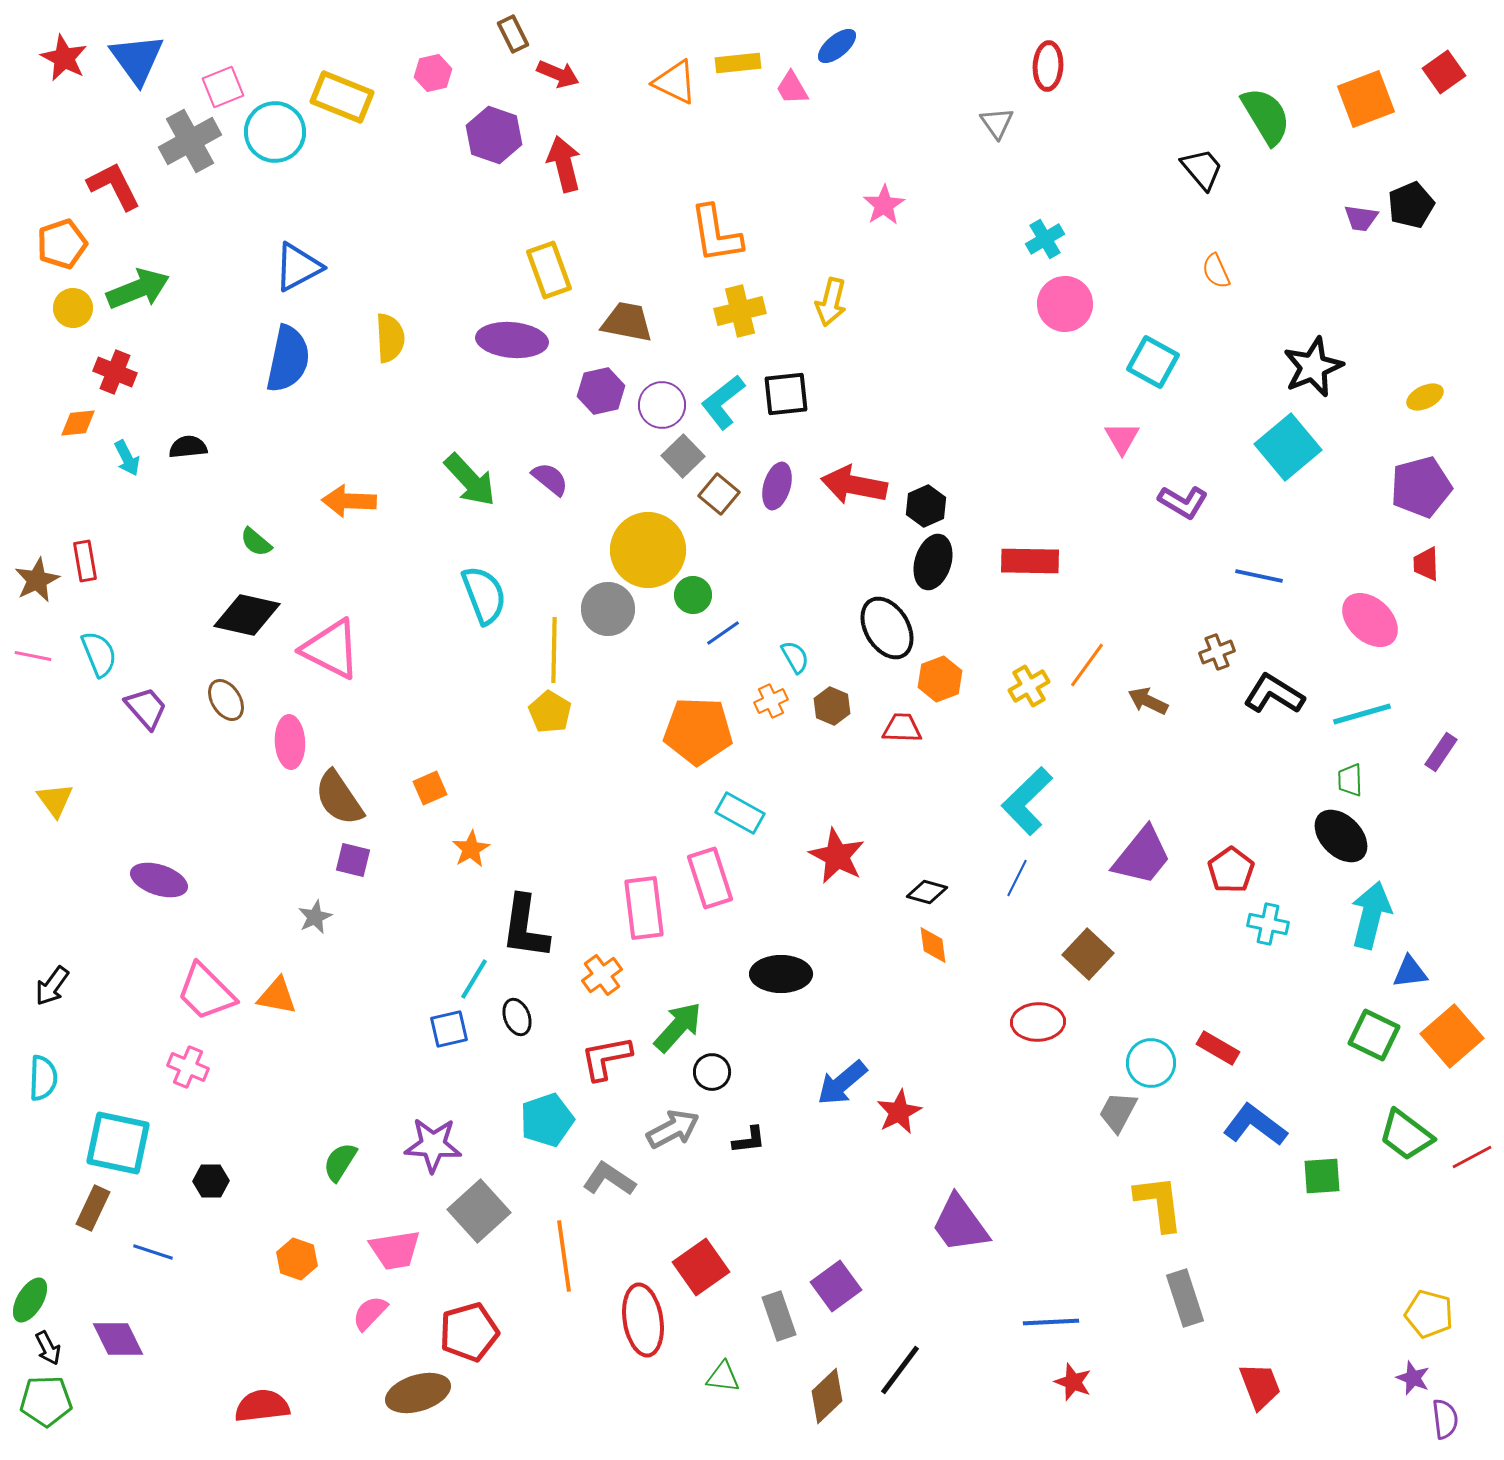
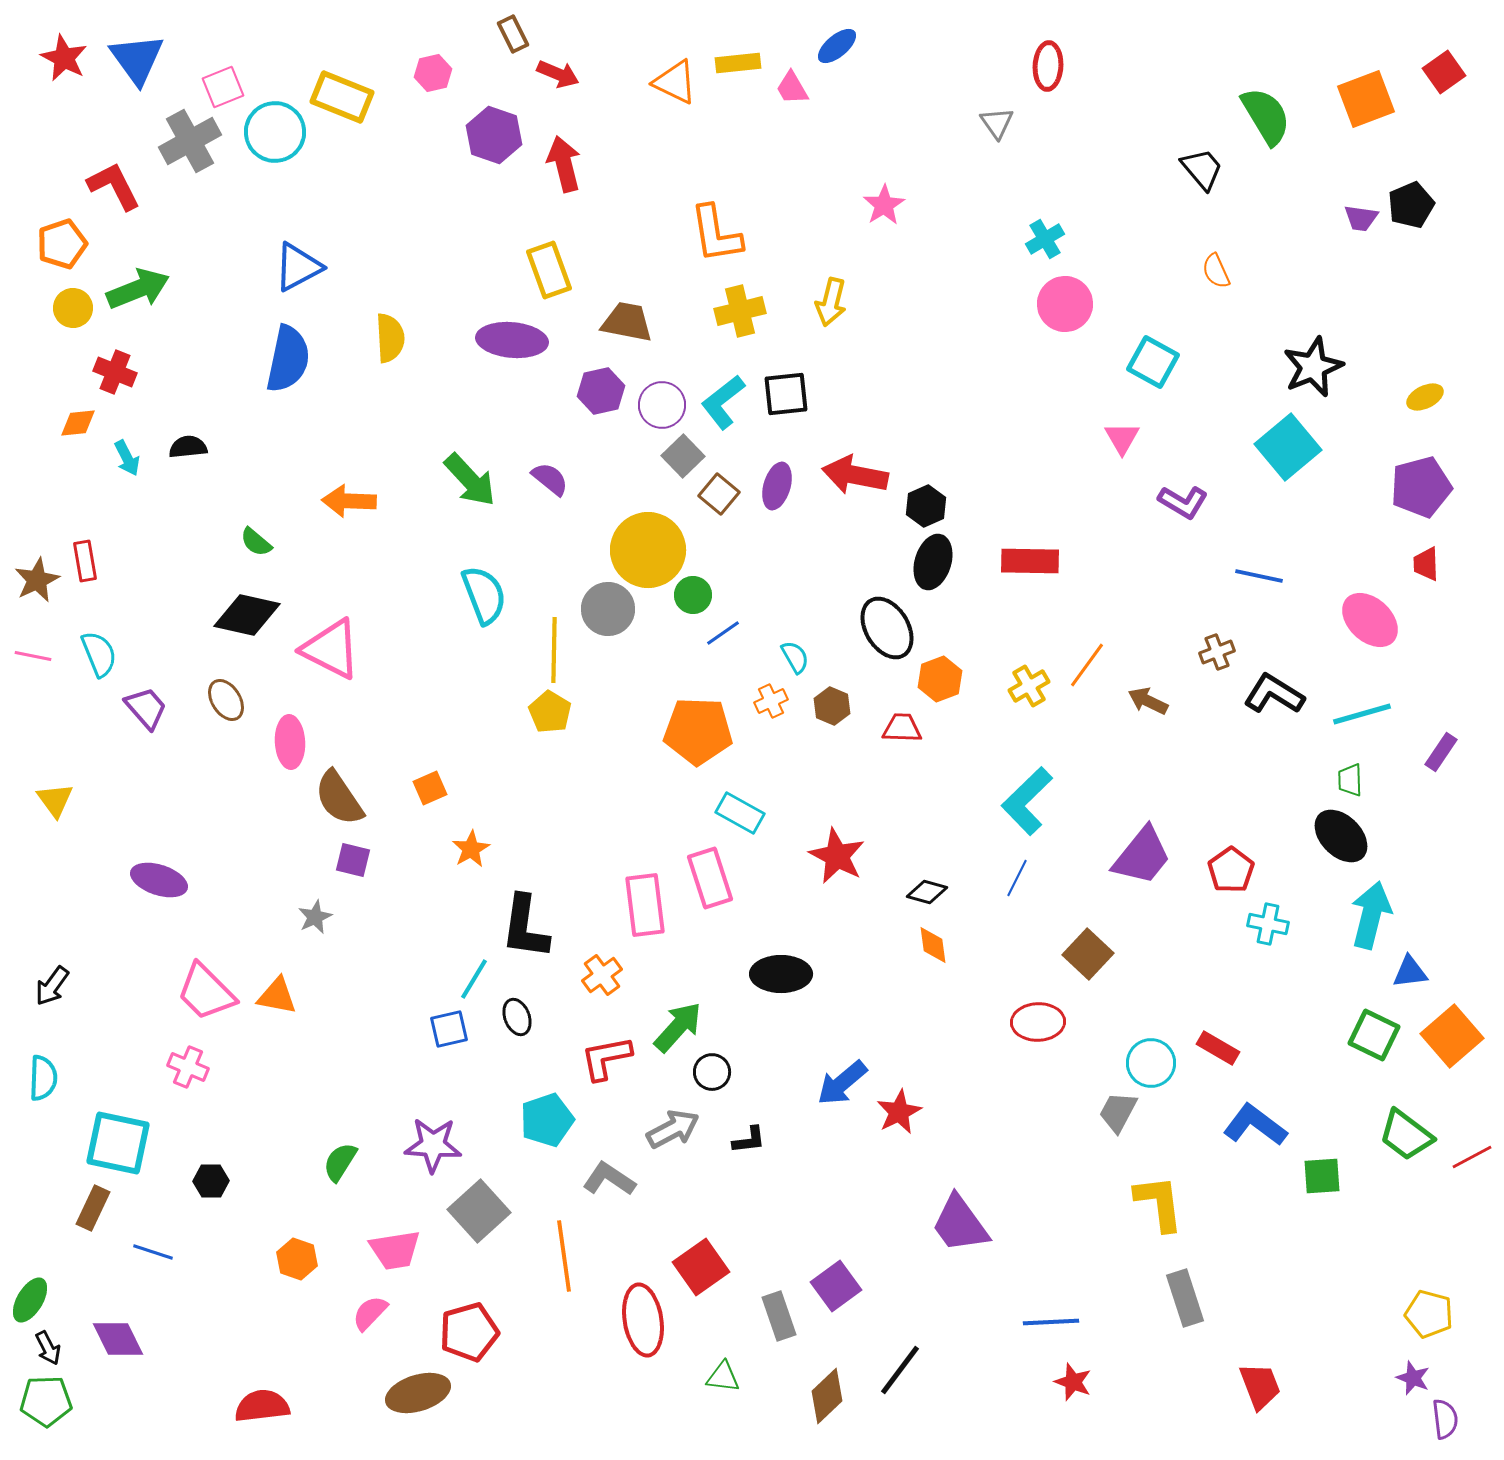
red arrow at (854, 485): moved 1 px right, 10 px up
pink rectangle at (644, 908): moved 1 px right, 3 px up
